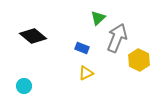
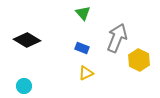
green triangle: moved 15 px left, 5 px up; rotated 28 degrees counterclockwise
black diamond: moved 6 px left, 4 px down; rotated 8 degrees counterclockwise
